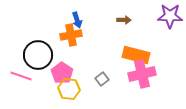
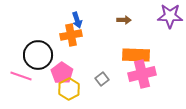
orange rectangle: rotated 12 degrees counterclockwise
yellow hexagon: rotated 25 degrees clockwise
